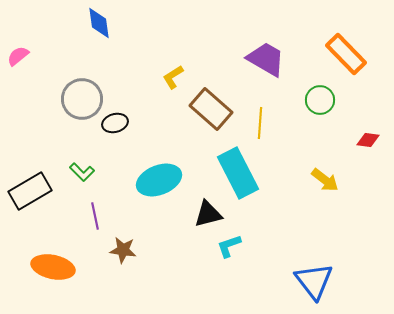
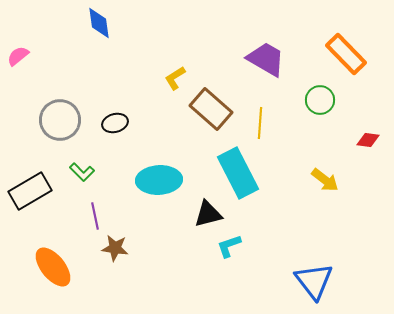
yellow L-shape: moved 2 px right, 1 px down
gray circle: moved 22 px left, 21 px down
cyan ellipse: rotated 18 degrees clockwise
brown star: moved 8 px left, 2 px up
orange ellipse: rotated 39 degrees clockwise
